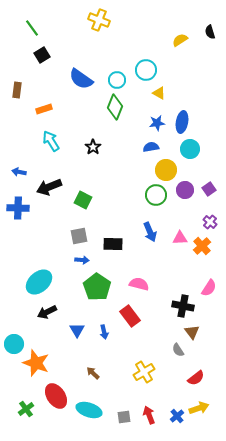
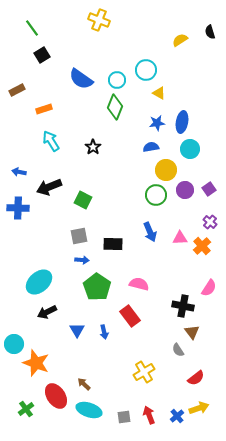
brown rectangle at (17, 90): rotated 56 degrees clockwise
brown arrow at (93, 373): moved 9 px left, 11 px down
